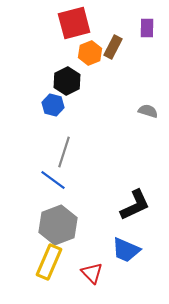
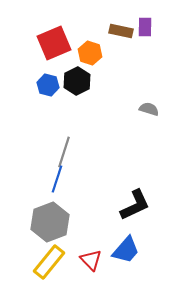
red square: moved 20 px left, 20 px down; rotated 8 degrees counterclockwise
purple rectangle: moved 2 px left, 1 px up
brown rectangle: moved 8 px right, 16 px up; rotated 75 degrees clockwise
orange hexagon: rotated 20 degrees counterclockwise
black hexagon: moved 10 px right
blue hexagon: moved 5 px left, 20 px up
gray semicircle: moved 1 px right, 2 px up
blue line: moved 4 px right, 1 px up; rotated 72 degrees clockwise
gray hexagon: moved 8 px left, 3 px up
blue trapezoid: rotated 72 degrees counterclockwise
yellow rectangle: rotated 16 degrees clockwise
red triangle: moved 1 px left, 13 px up
